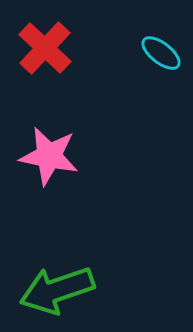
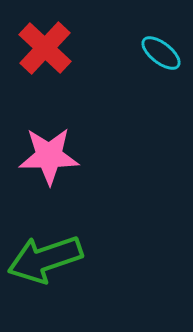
pink star: rotated 12 degrees counterclockwise
green arrow: moved 12 px left, 31 px up
